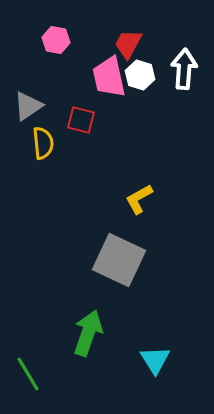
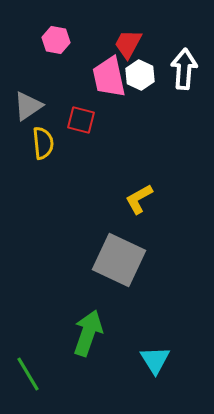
white hexagon: rotated 8 degrees clockwise
